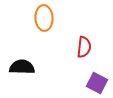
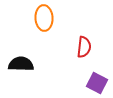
black semicircle: moved 1 px left, 3 px up
